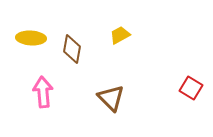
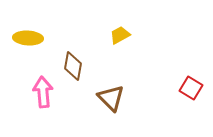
yellow ellipse: moved 3 px left
brown diamond: moved 1 px right, 17 px down
